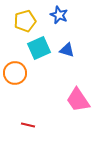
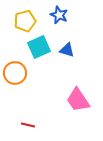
cyan square: moved 1 px up
